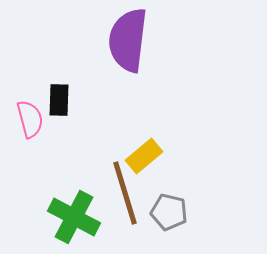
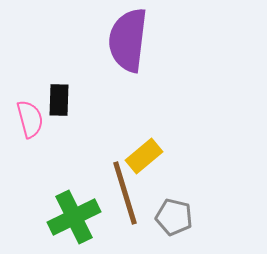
gray pentagon: moved 5 px right, 5 px down
green cross: rotated 36 degrees clockwise
